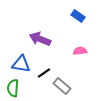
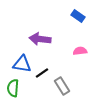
purple arrow: rotated 15 degrees counterclockwise
blue triangle: moved 1 px right
black line: moved 2 px left
gray rectangle: rotated 18 degrees clockwise
